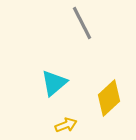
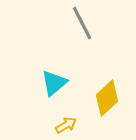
yellow diamond: moved 2 px left
yellow arrow: rotated 10 degrees counterclockwise
